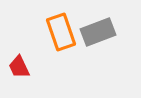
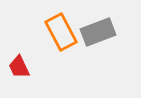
orange rectangle: rotated 9 degrees counterclockwise
